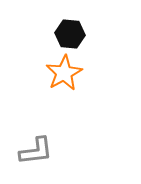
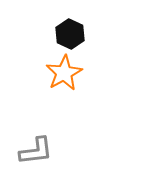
black hexagon: rotated 20 degrees clockwise
